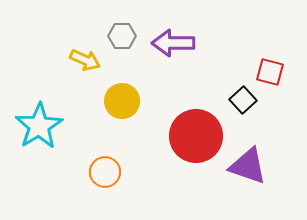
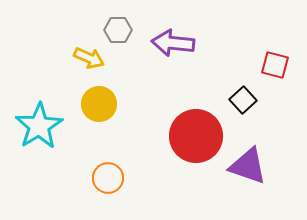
gray hexagon: moved 4 px left, 6 px up
purple arrow: rotated 6 degrees clockwise
yellow arrow: moved 4 px right, 2 px up
red square: moved 5 px right, 7 px up
yellow circle: moved 23 px left, 3 px down
orange circle: moved 3 px right, 6 px down
